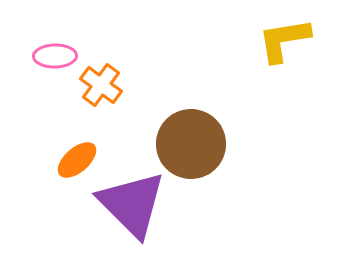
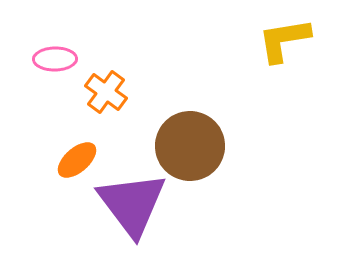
pink ellipse: moved 3 px down
orange cross: moved 5 px right, 7 px down
brown circle: moved 1 px left, 2 px down
purple triangle: rotated 8 degrees clockwise
